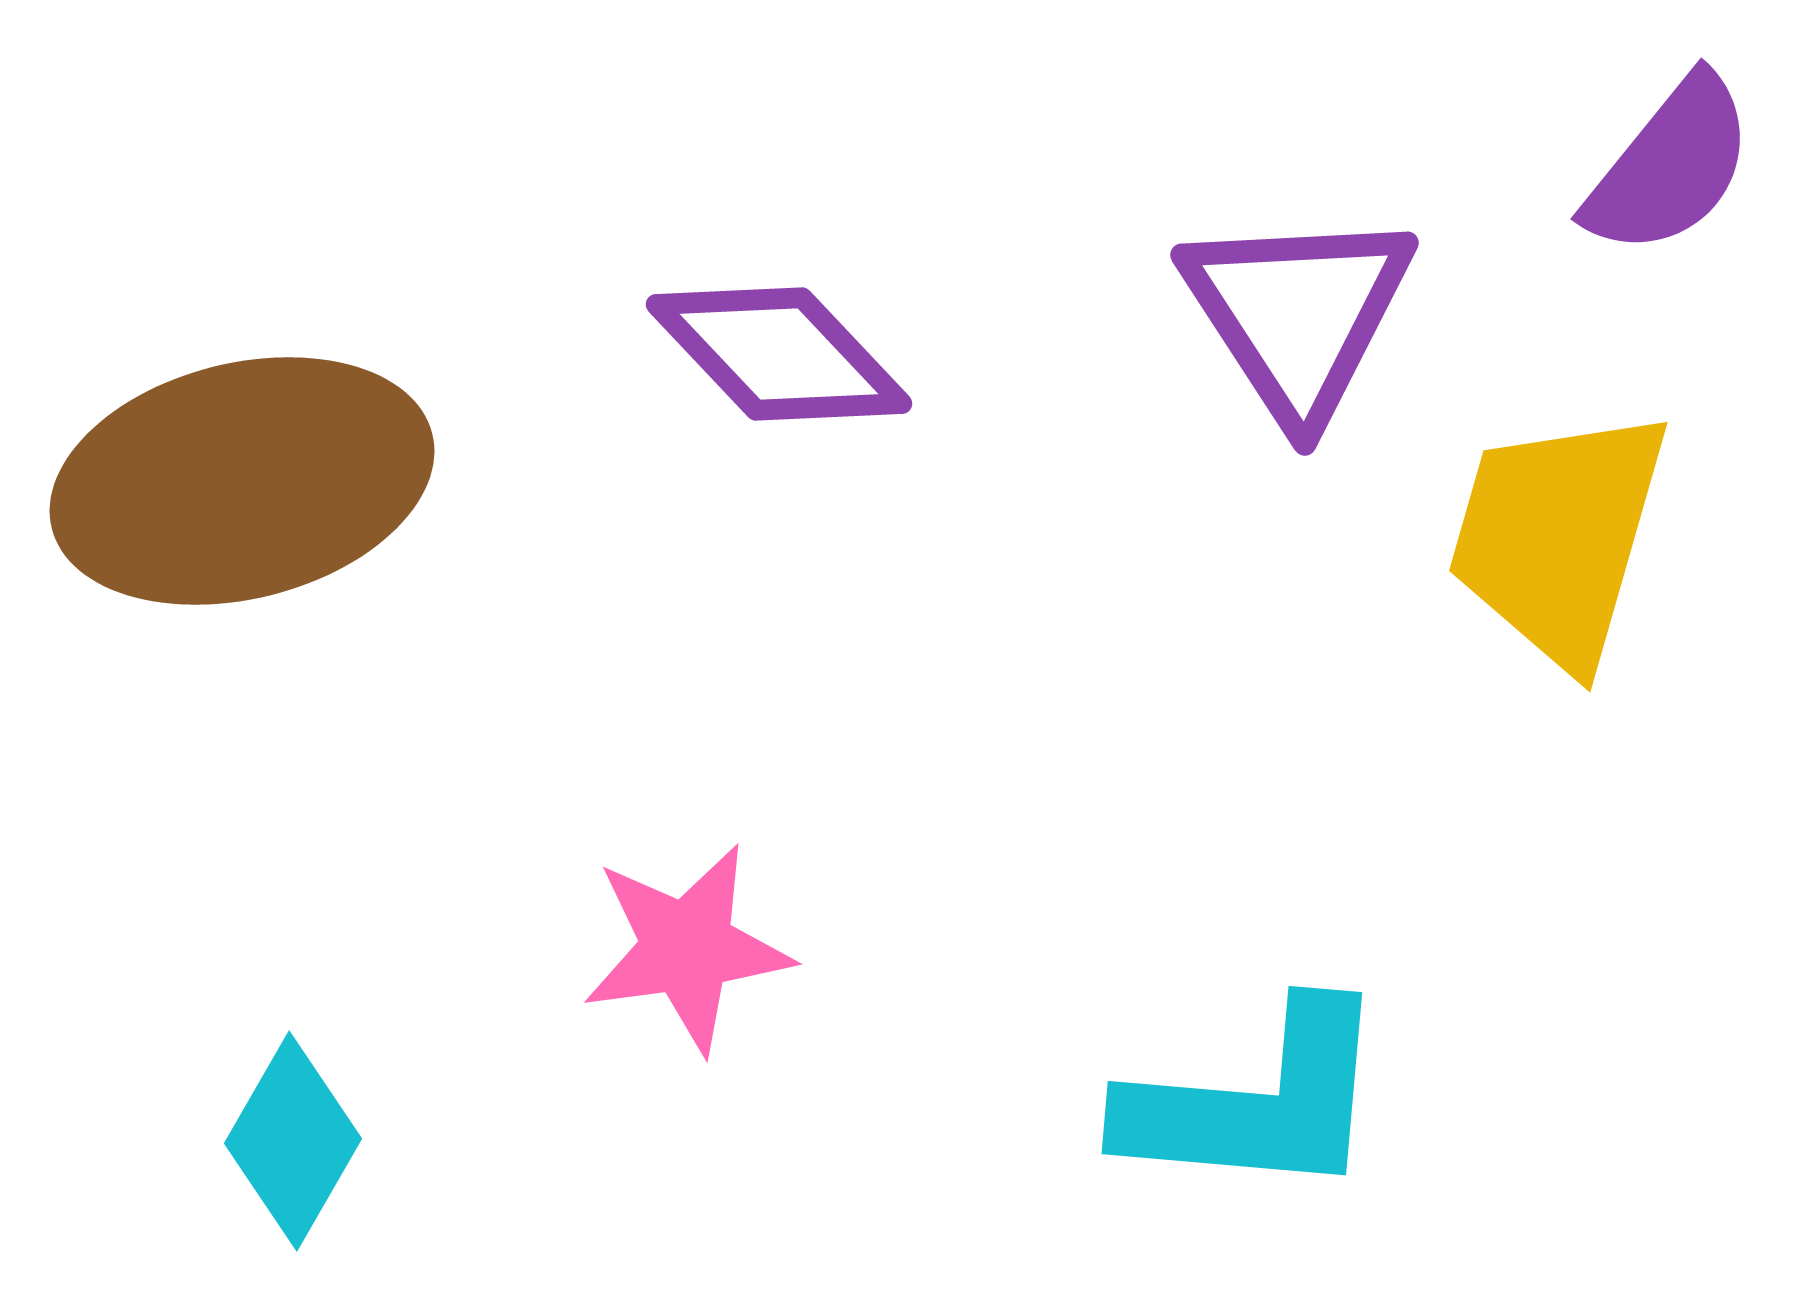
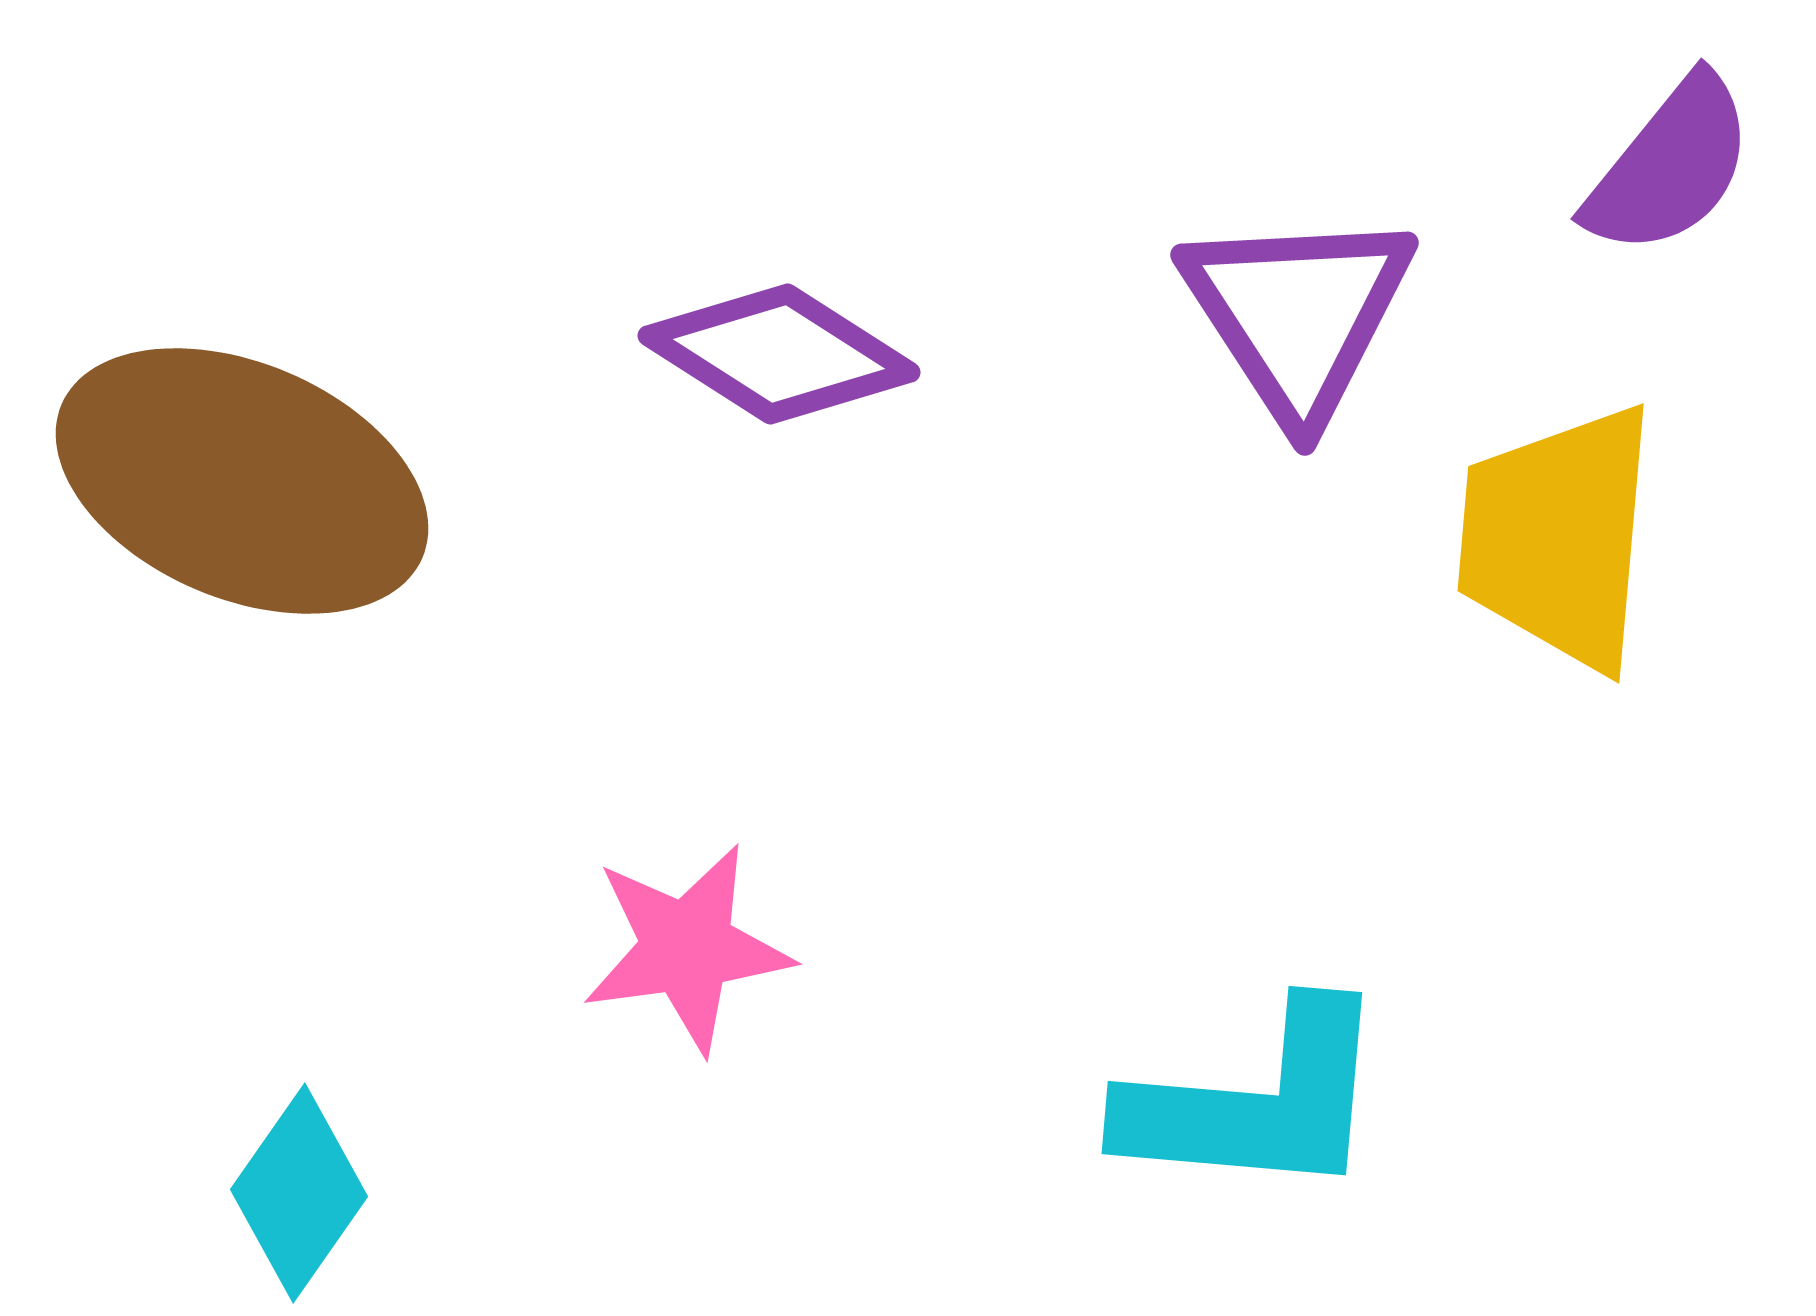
purple diamond: rotated 14 degrees counterclockwise
brown ellipse: rotated 37 degrees clockwise
yellow trapezoid: rotated 11 degrees counterclockwise
cyan diamond: moved 6 px right, 52 px down; rotated 5 degrees clockwise
